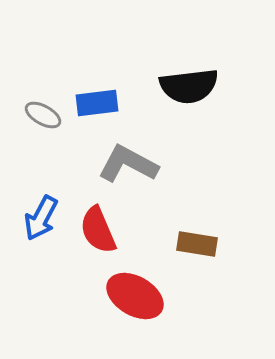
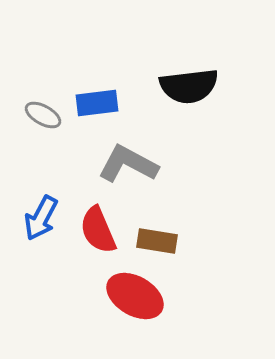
brown rectangle: moved 40 px left, 3 px up
